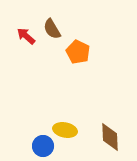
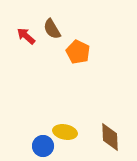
yellow ellipse: moved 2 px down
